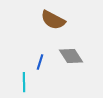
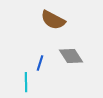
blue line: moved 1 px down
cyan line: moved 2 px right
